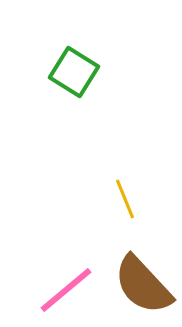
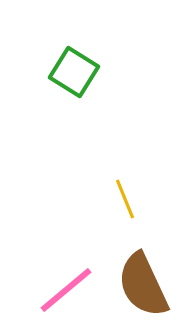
brown semicircle: rotated 18 degrees clockwise
